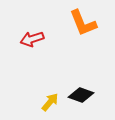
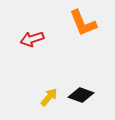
yellow arrow: moved 1 px left, 5 px up
